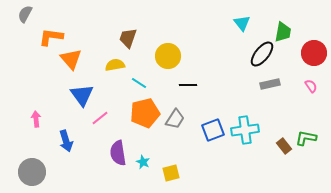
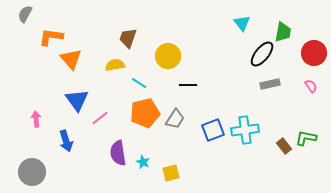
blue triangle: moved 5 px left, 5 px down
